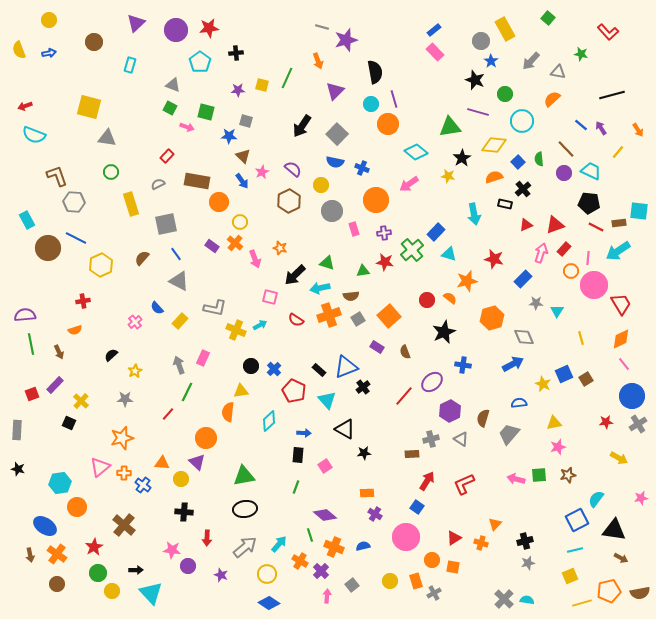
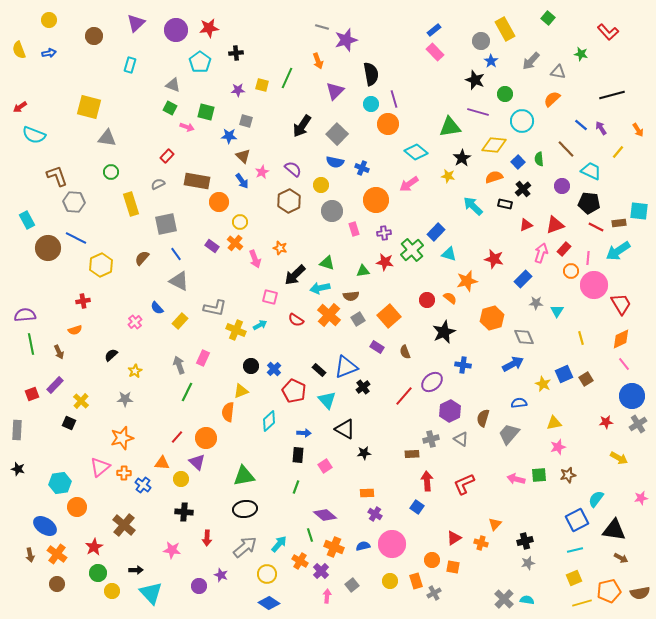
brown circle at (94, 42): moved 6 px up
black semicircle at (375, 72): moved 4 px left, 2 px down
red arrow at (25, 106): moved 5 px left, 1 px down; rotated 16 degrees counterclockwise
purple circle at (564, 173): moved 2 px left, 13 px down
cyan arrow at (474, 214): moved 1 px left, 8 px up; rotated 145 degrees clockwise
orange cross at (329, 315): rotated 30 degrees counterclockwise
yellow triangle at (241, 391): rotated 14 degrees counterclockwise
red line at (168, 414): moved 9 px right, 23 px down
red arrow at (427, 481): rotated 36 degrees counterclockwise
pink circle at (406, 537): moved 14 px left, 7 px down
purple circle at (188, 566): moved 11 px right, 20 px down
yellow square at (570, 576): moved 4 px right, 2 px down
